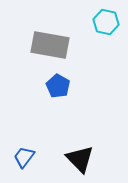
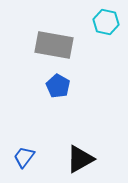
gray rectangle: moved 4 px right
black triangle: rotated 44 degrees clockwise
